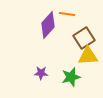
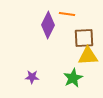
purple diamond: rotated 16 degrees counterclockwise
brown square: rotated 30 degrees clockwise
purple star: moved 9 px left, 4 px down
green star: moved 2 px right, 1 px down; rotated 12 degrees counterclockwise
